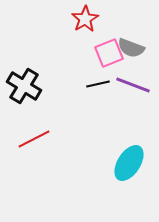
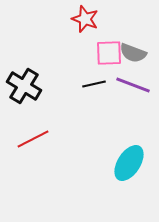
red star: rotated 20 degrees counterclockwise
gray semicircle: moved 2 px right, 5 px down
pink square: rotated 20 degrees clockwise
black line: moved 4 px left
red line: moved 1 px left
